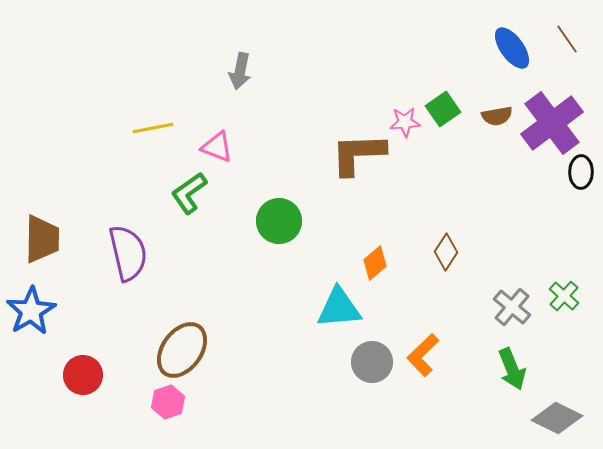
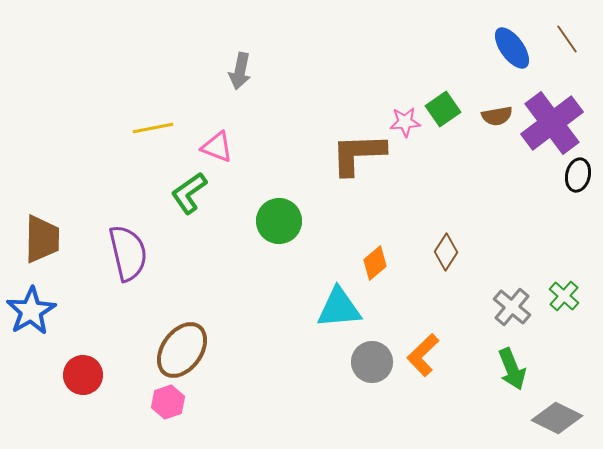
black ellipse: moved 3 px left, 3 px down; rotated 12 degrees clockwise
